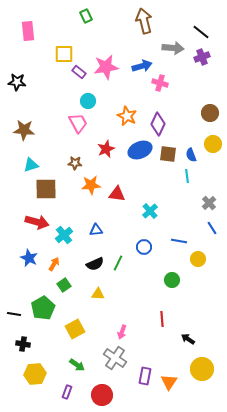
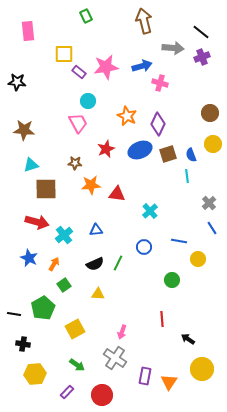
brown square at (168, 154): rotated 24 degrees counterclockwise
purple rectangle at (67, 392): rotated 24 degrees clockwise
